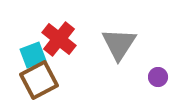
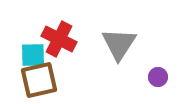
red cross: rotated 12 degrees counterclockwise
cyan square: rotated 20 degrees clockwise
brown square: rotated 15 degrees clockwise
